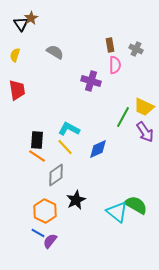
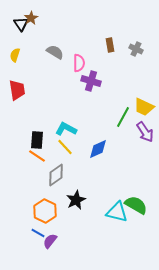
pink semicircle: moved 36 px left, 2 px up
cyan L-shape: moved 3 px left
cyan triangle: rotated 25 degrees counterclockwise
